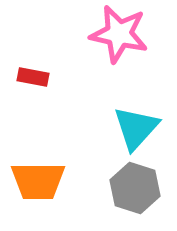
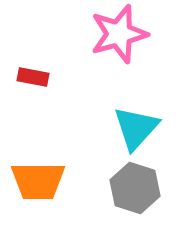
pink star: rotated 28 degrees counterclockwise
